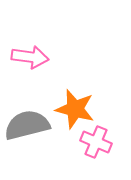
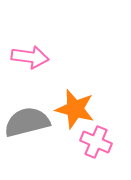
gray semicircle: moved 3 px up
